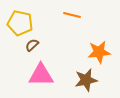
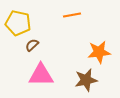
orange line: rotated 24 degrees counterclockwise
yellow pentagon: moved 2 px left
